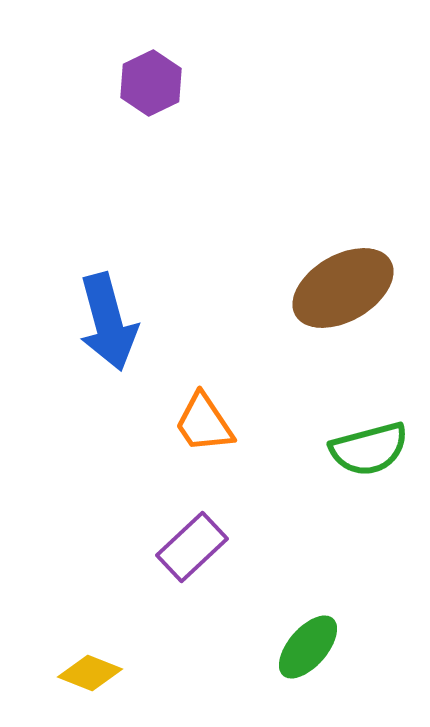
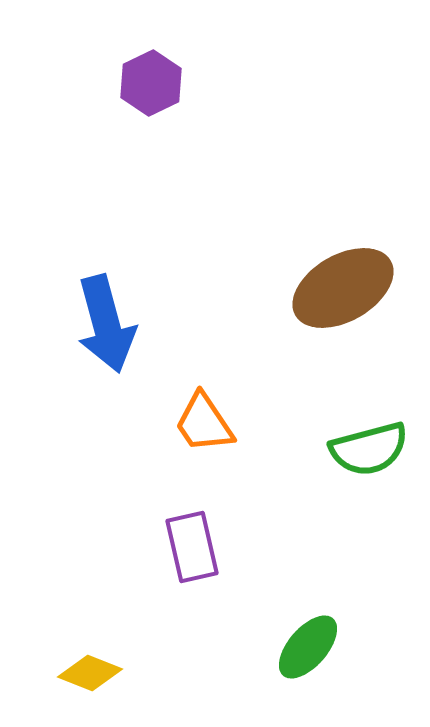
blue arrow: moved 2 px left, 2 px down
purple rectangle: rotated 60 degrees counterclockwise
